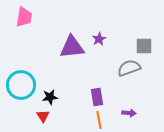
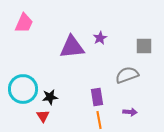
pink trapezoid: moved 6 px down; rotated 15 degrees clockwise
purple star: moved 1 px right, 1 px up
gray semicircle: moved 2 px left, 7 px down
cyan circle: moved 2 px right, 4 px down
purple arrow: moved 1 px right, 1 px up
